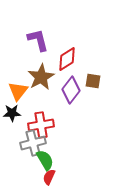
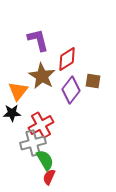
brown star: moved 1 px right, 1 px up; rotated 12 degrees counterclockwise
red cross: rotated 20 degrees counterclockwise
